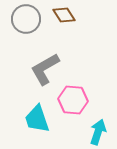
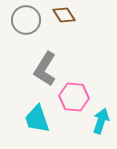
gray circle: moved 1 px down
gray L-shape: rotated 28 degrees counterclockwise
pink hexagon: moved 1 px right, 3 px up
cyan arrow: moved 3 px right, 11 px up
